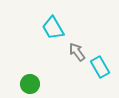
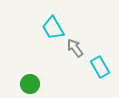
gray arrow: moved 2 px left, 4 px up
